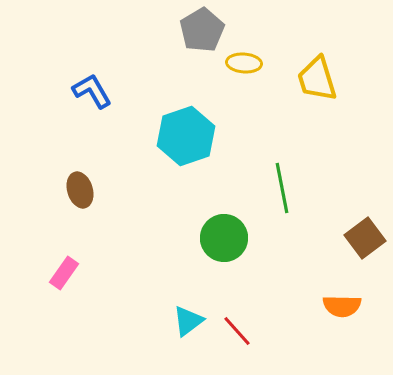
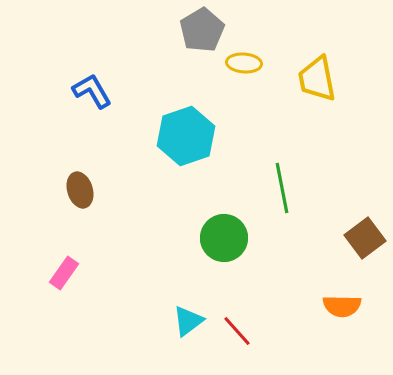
yellow trapezoid: rotated 6 degrees clockwise
